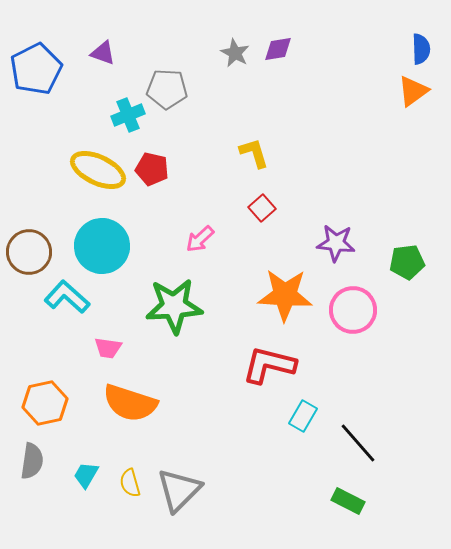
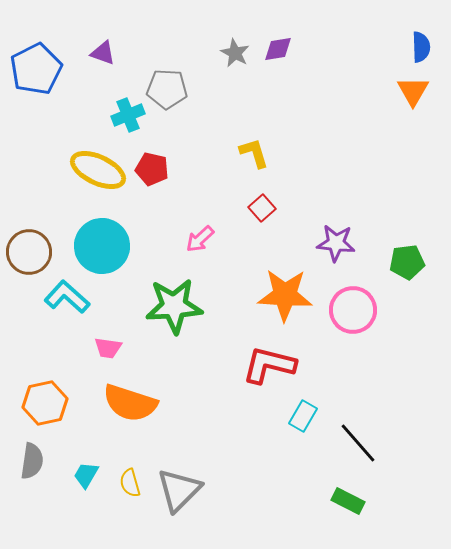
blue semicircle: moved 2 px up
orange triangle: rotated 24 degrees counterclockwise
